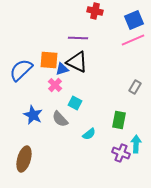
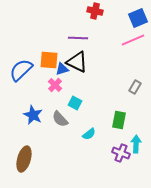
blue square: moved 4 px right, 2 px up
